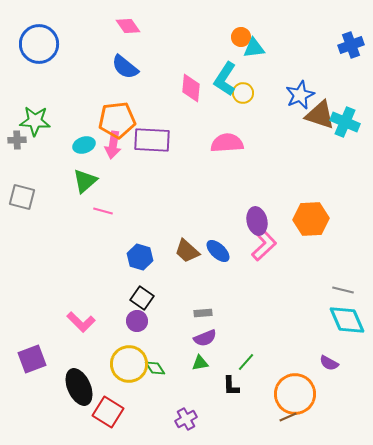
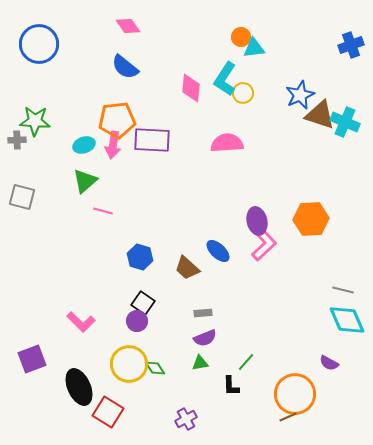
brown trapezoid at (187, 251): moved 17 px down
black square at (142, 298): moved 1 px right, 5 px down
